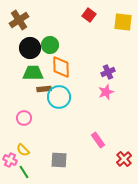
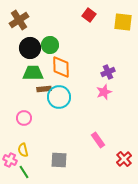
pink star: moved 2 px left
yellow semicircle: rotated 32 degrees clockwise
